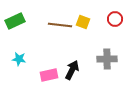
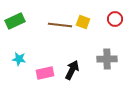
pink rectangle: moved 4 px left, 2 px up
